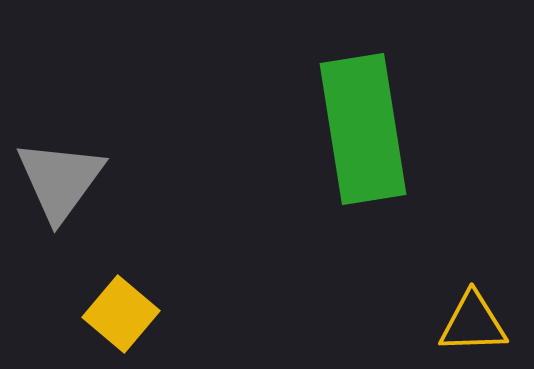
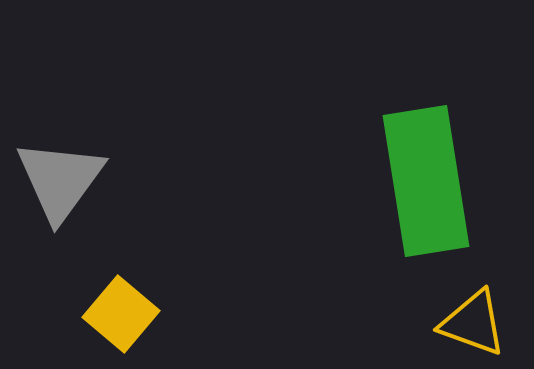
green rectangle: moved 63 px right, 52 px down
yellow triangle: rotated 22 degrees clockwise
